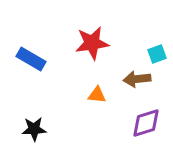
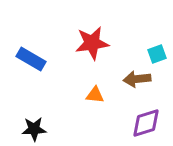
orange triangle: moved 2 px left
